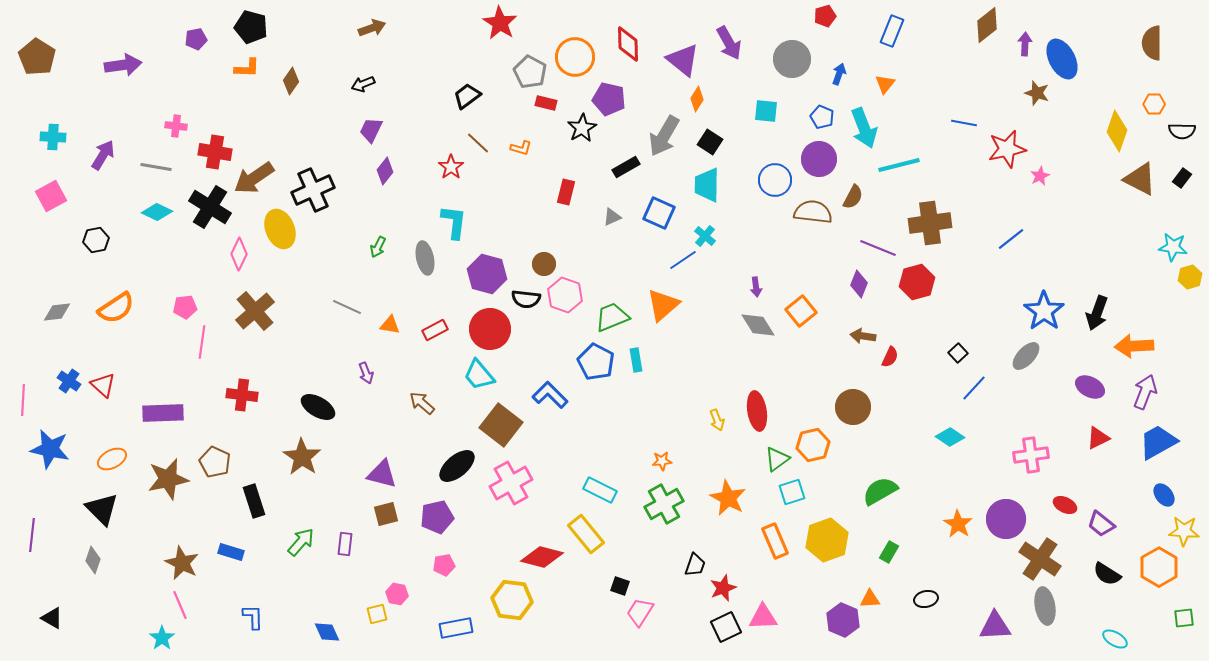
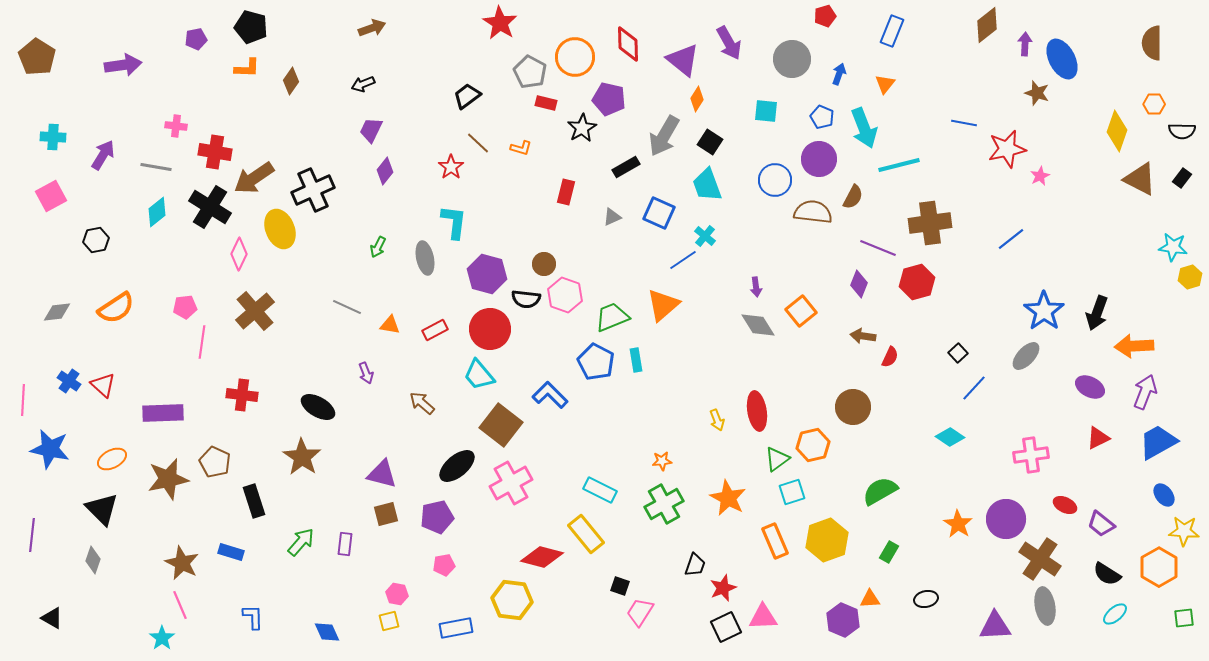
cyan trapezoid at (707, 185): rotated 21 degrees counterclockwise
cyan diamond at (157, 212): rotated 64 degrees counterclockwise
yellow square at (377, 614): moved 12 px right, 7 px down
cyan ellipse at (1115, 639): moved 25 px up; rotated 70 degrees counterclockwise
